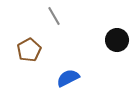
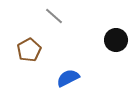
gray line: rotated 18 degrees counterclockwise
black circle: moved 1 px left
